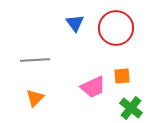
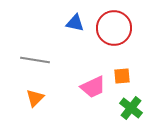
blue triangle: rotated 42 degrees counterclockwise
red circle: moved 2 px left
gray line: rotated 12 degrees clockwise
